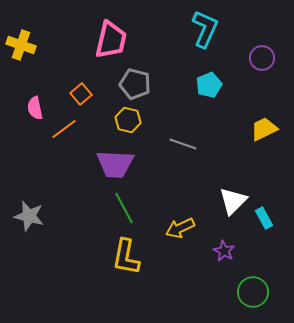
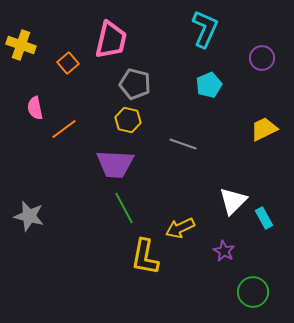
orange square: moved 13 px left, 31 px up
yellow L-shape: moved 19 px right
